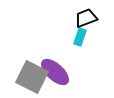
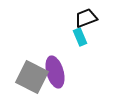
cyan rectangle: rotated 42 degrees counterclockwise
purple ellipse: rotated 32 degrees clockwise
